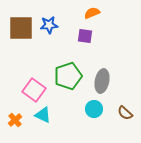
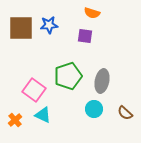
orange semicircle: rotated 140 degrees counterclockwise
